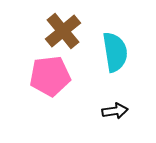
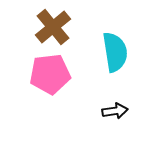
brown cross: moved 10 px left, 4 px up
pink pentagon: moved 2 px up
